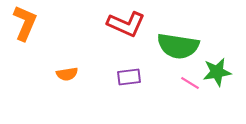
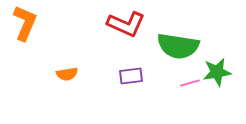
purple rectangle: moved 2 px right, 1 px up
pink line: rotated 48 degrees counterclockwise
